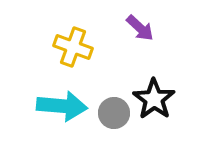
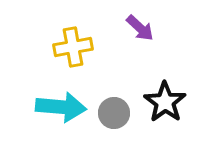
yellow cross: rotated 30 degrees counterclockwise
black star: moved 11 px right, 3 px down
cyan arrow: moved 1 px left, 1 px down
